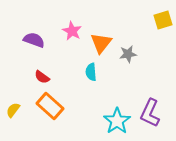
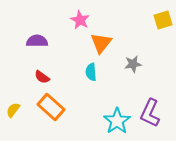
pink star: moved 8 px right, 11 px up
purple semicircle: moved 3 px right, 1 px down; rotated 20 degrees counterclockwise
gray star: moved 5 px right, 10 px down
orange rectangle: moved 1 px right, 1 px down
